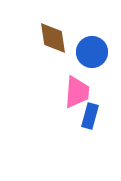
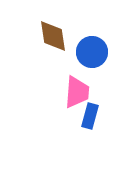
brown diamond: moved 2 px up
